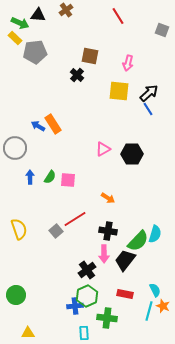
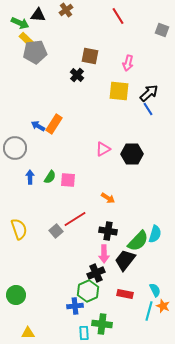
yellow rectangle at (15, 38): moved 11 px right, 1 px down
orange rectangle at (53, 124): moved 1 px right; rotated 66 degrees clockwise
black cross at (87, 270): moved 9 px right, 3 px down; rotated 12 degrees clockwise
green hexagon at (87, 296): moved 1 px right, 5 px up
green cross at (107, 318): moved 5 px left, 6 px down
